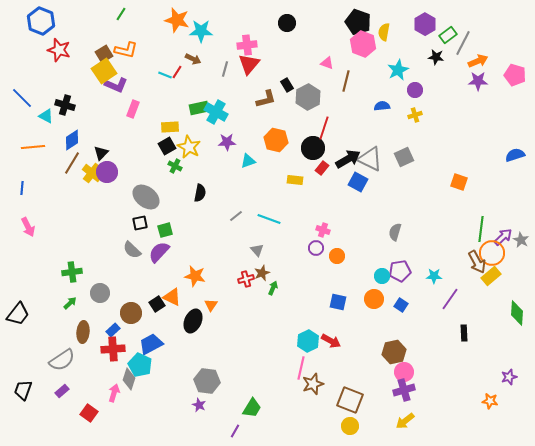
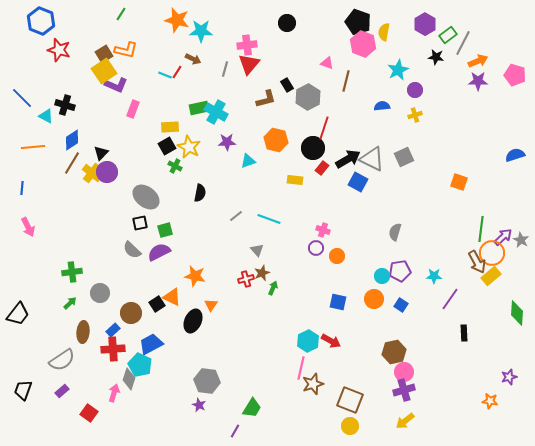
gray triangle at (370, 159): moved 2 px right
purple semicircle at (159, 252): rotated 20 degrees clockwise
